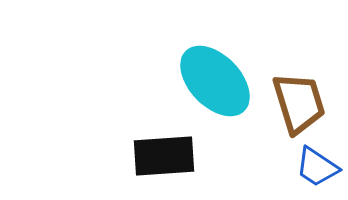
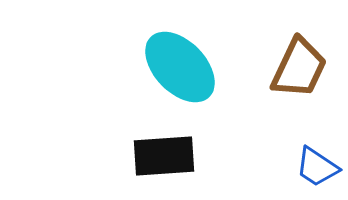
cyan ellipse: moved 35 px left, 14 px up
brown trapezoid: moved 35 px up; rotated 42 degrees clockwise
